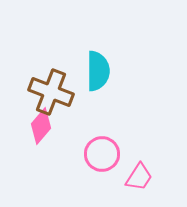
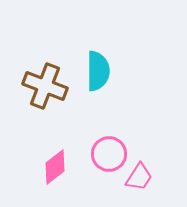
brown cross: moved 6 px left, 6 px up
pink diamond: moved 14 px right, 41 px down; rotated 12 degrees clockwise
pink circle: moved 7 px right
